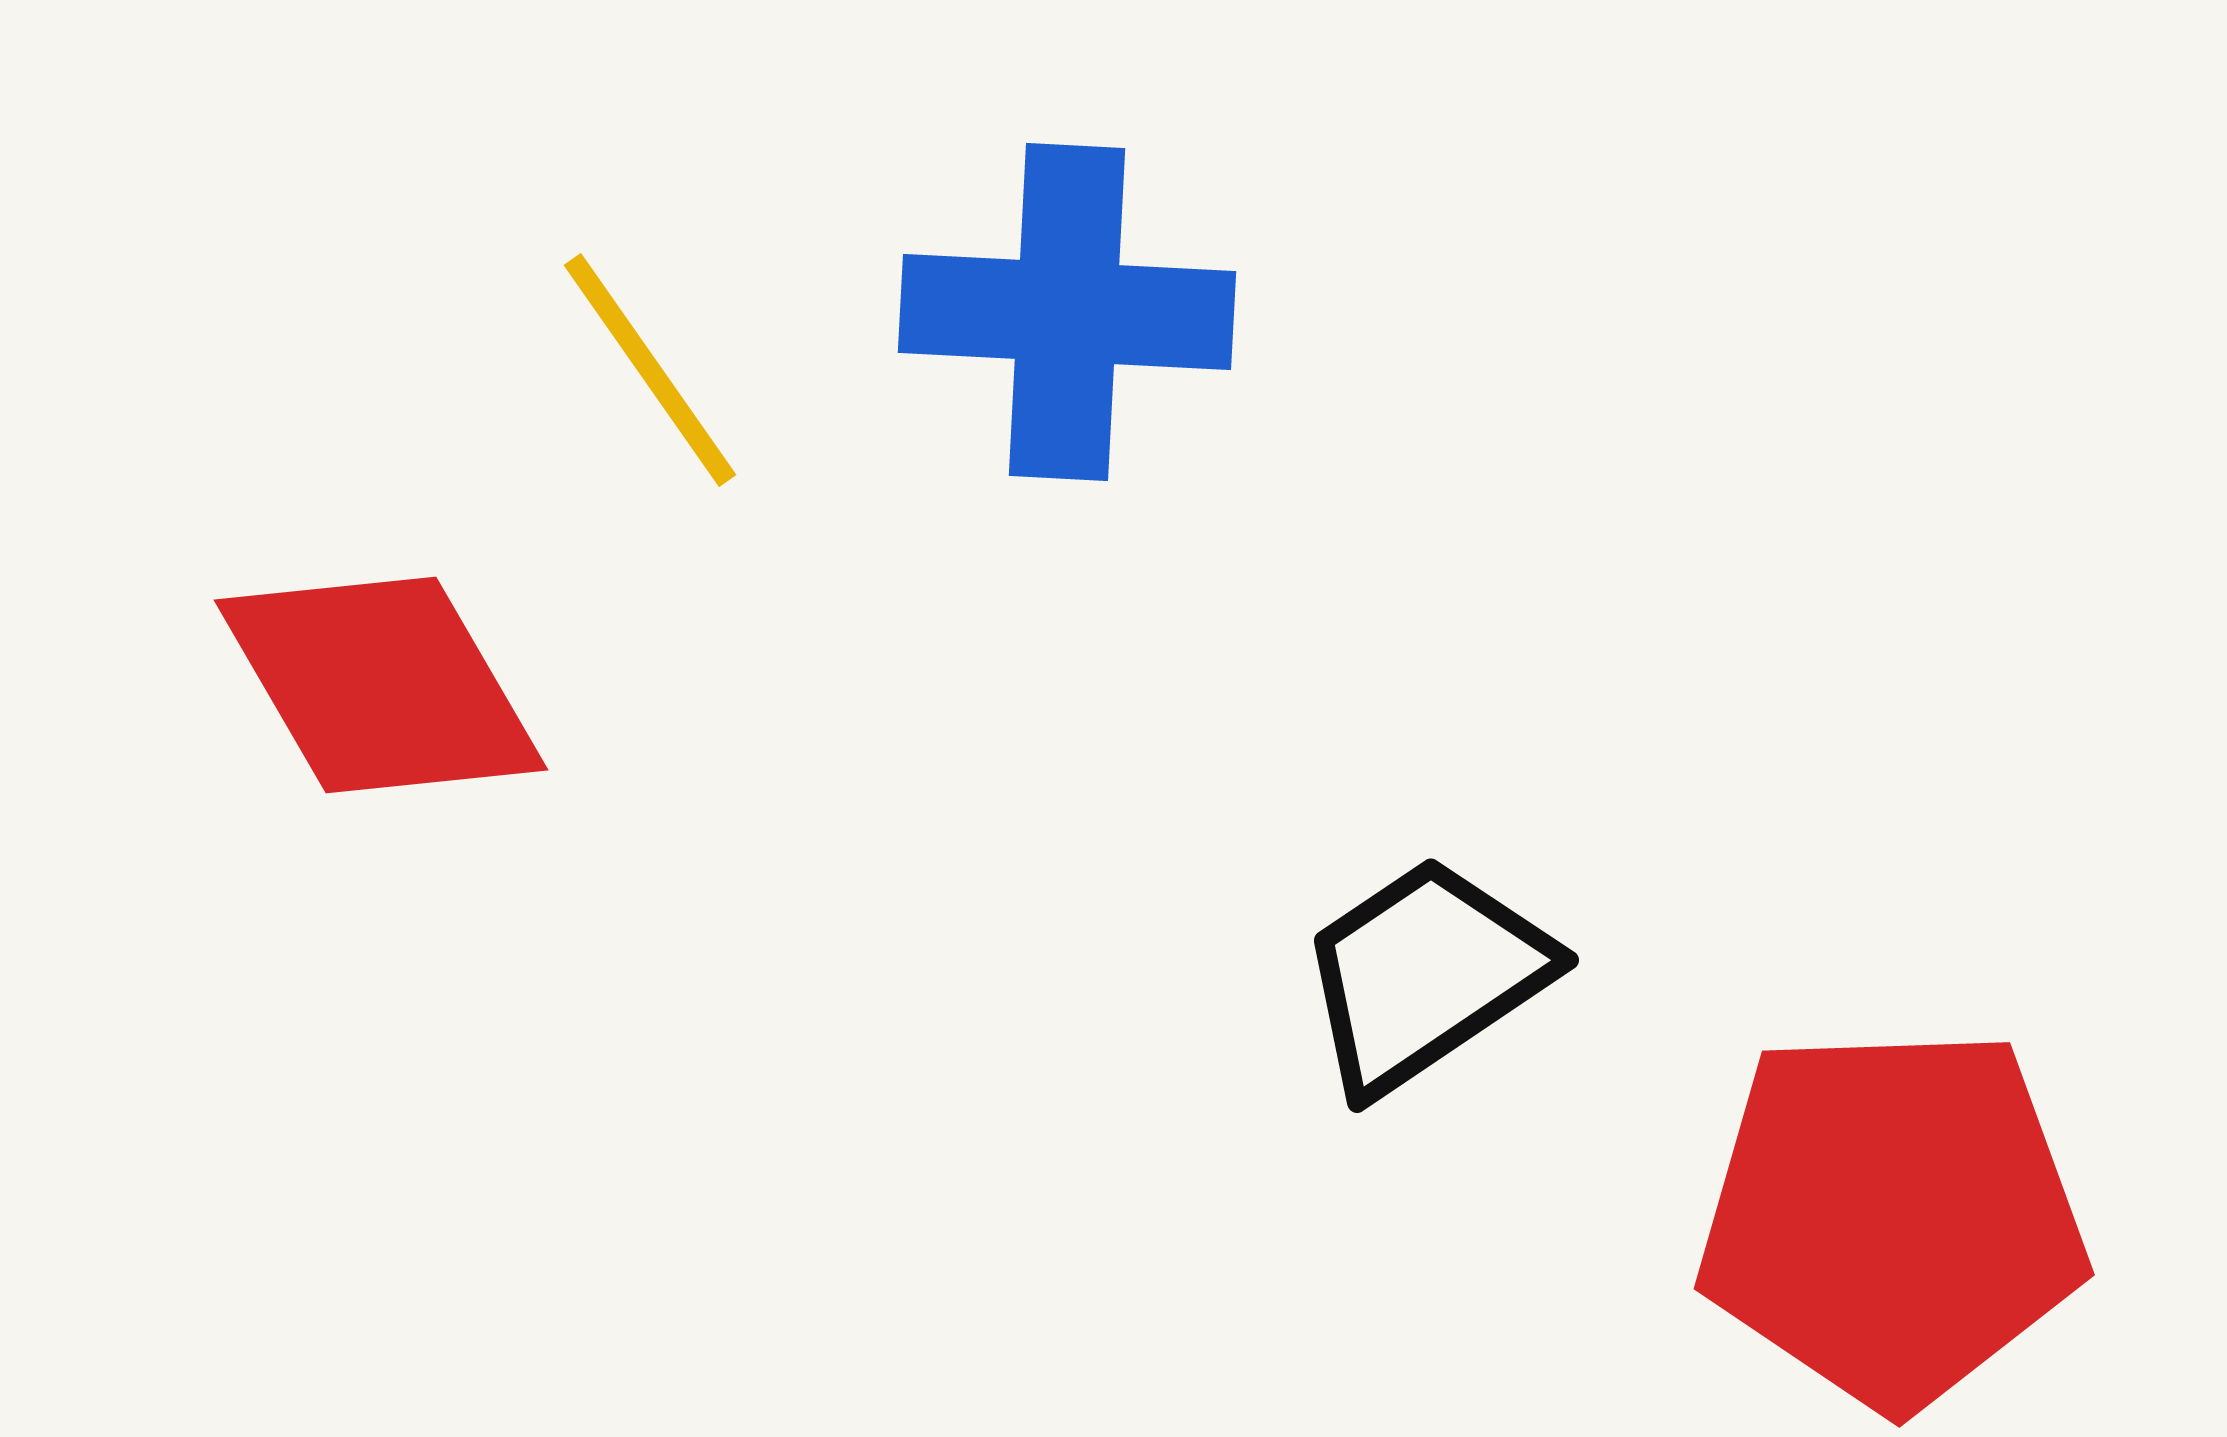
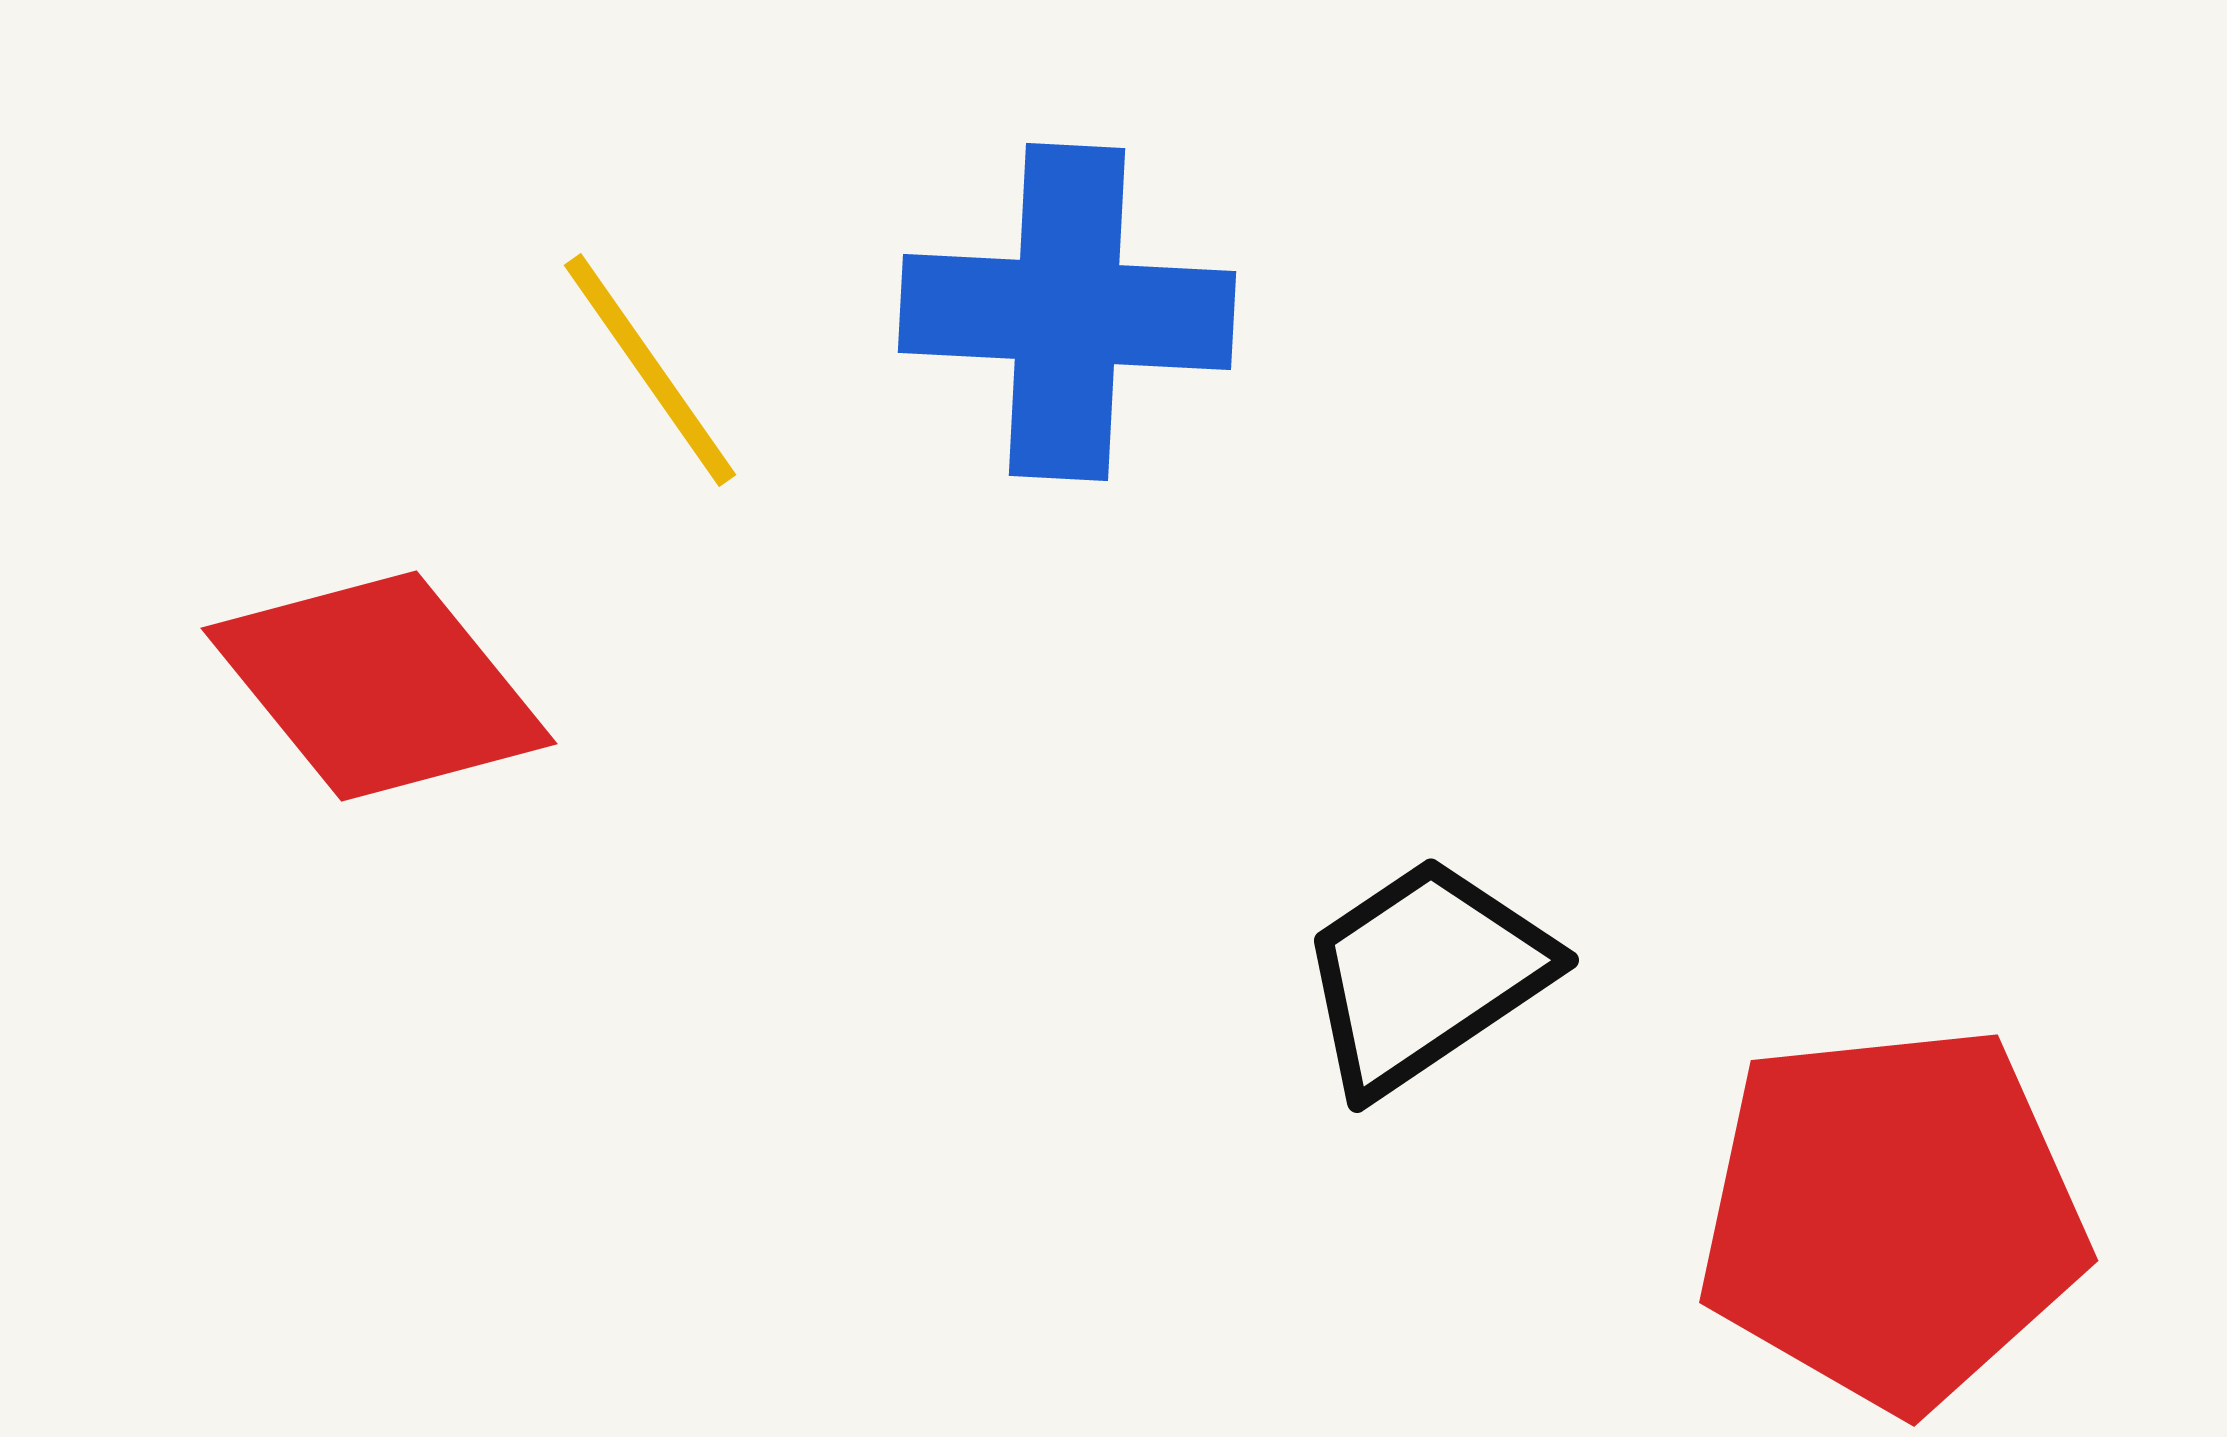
red diamond: moved 2 px left, 1 px down; rotated 9 degrees counterclockwise
red pentagon: rotated 4 degrees counterclockwise
